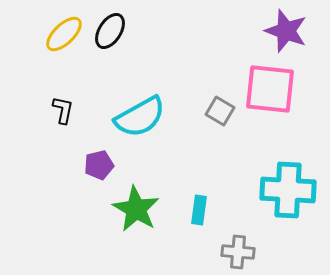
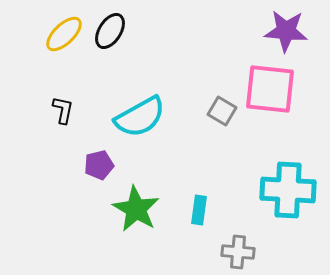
purple star: rotated 15 degrees counterclockwise
gray square: moved 2 px right
